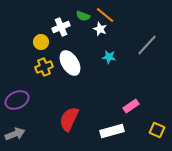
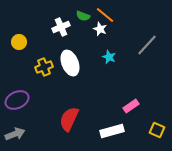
yellow circle: moved 22 px left
cyan star: rotated 16 degrees clockwise
white ellipse: rotated 10 degrees clockwise
